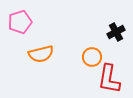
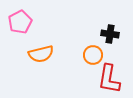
pink pentagon: rotated 10 degrees counterclockwise
black cross: moved 6 px left, 2 px down; rotated 36 degrees clockwise
orange circle: moved 1 px right, 2 px up
